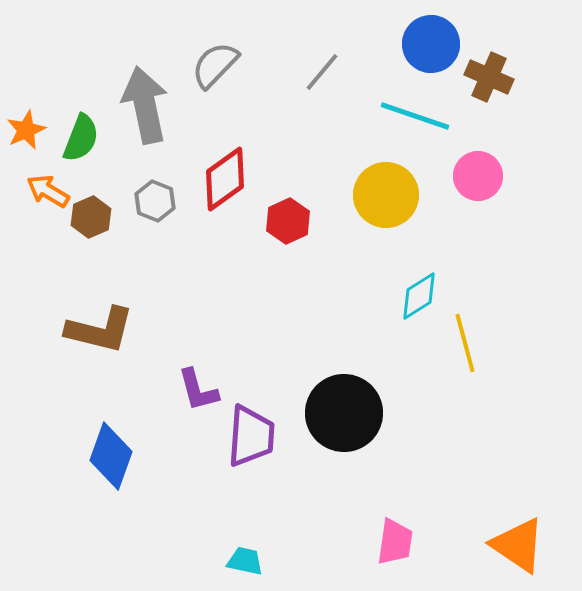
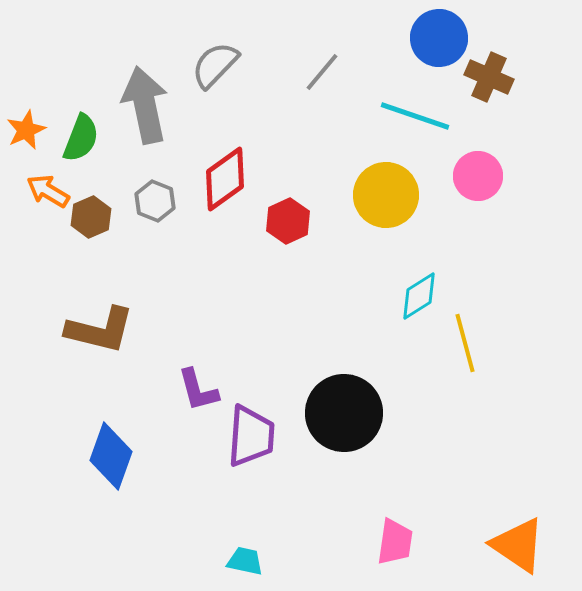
blue circle: moved 8 px right, 6 px up
